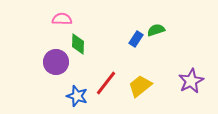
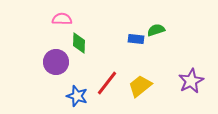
blue rectangle: rotated 63 degrees clockwise
green diamond: moved 1 px right, 1 px up
red line: moved 1 px right
